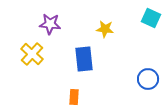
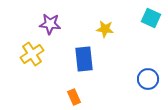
yellow cross: rotated 15 degrees clockwise
orange rectangle: rotated 28 degrees counterclockwise
